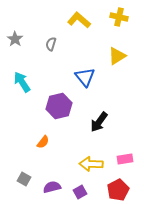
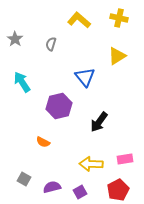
yellow cross: moved 1 px down
orange semicircle: rotated 80 degrees clockwise
